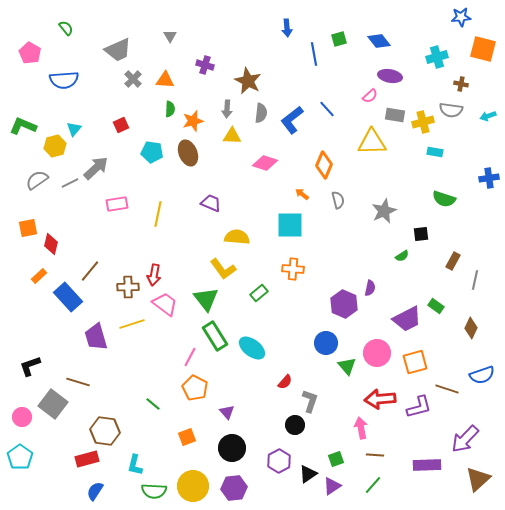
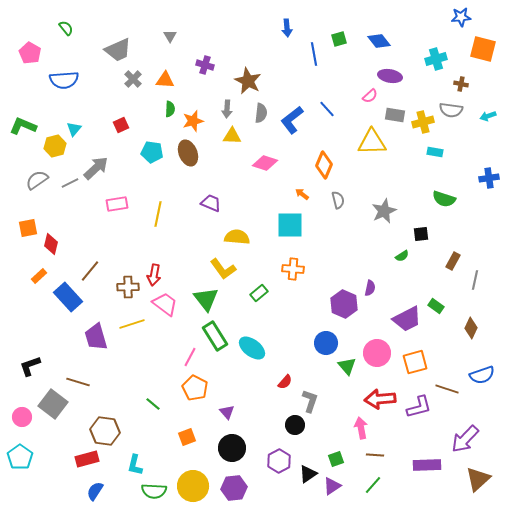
cyan cross at (437, 57): moved 1 px left, 2 px down
